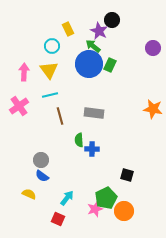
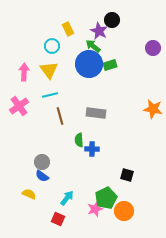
green rectangle: rotated 48 degrees clockwise
gray rectangle: moved 2 px right
gray circle: moved 1 px right, 2 px down
